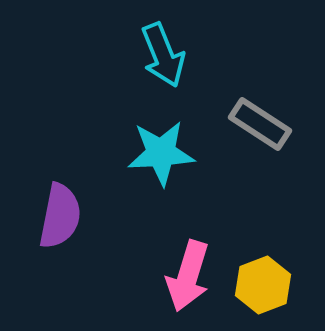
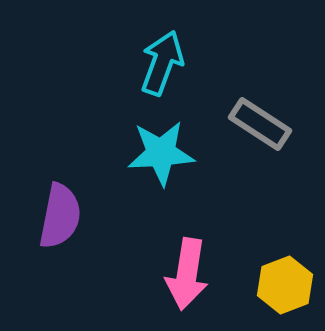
cyan arrow: moved 1 px left, 8 px down; rotated 138 degrees counterclockwise
pink arrow: moved 1 px left, 2 px up; rotated 8 degrees counterclockwise
yellow hexagon: moved 22 px right
